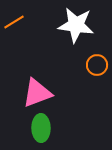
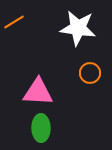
white star: moved 2 px right, 3 px down
orange circle: moved 7 px left, 8 px down
pink triangle: moved 1 px right, 1 px up; rotated 24 degrees clockwise
